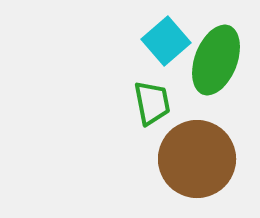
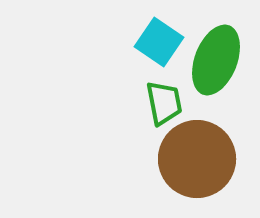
cyan square: moved 7 px left, 1 px down; rotated 15 degrees counterclockwise
green trapezoid: moved 12 px right
